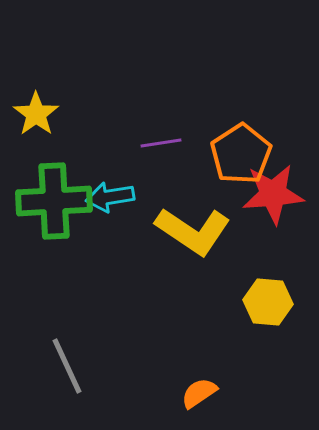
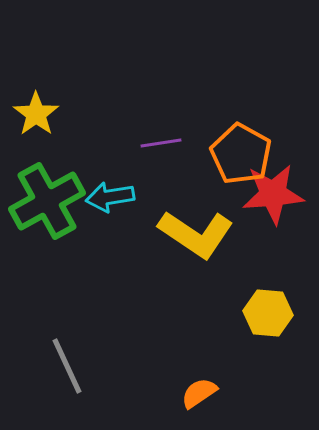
orange pentagon: rotated 10 degrees counterclockwise
green cross: moved 7 px left; rotated 26 degrees counterclockwise
yellow L-shape: moved 3 px right, 3 px down
yellow hexagon: moved 11 px down
